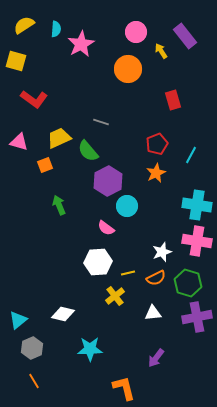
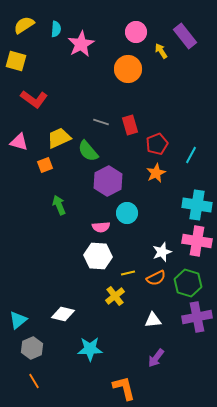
red rectangle: moved 43 px left, 25 px down
cyan circle: moved 7 px down
pink semicircle: moved 5 px left, 1 px up; rotated 42 degrees counterclockwise
white hexagon: moved 6 px up; rotated 8 degrees clockwise
white triangle: moved 7 px down
